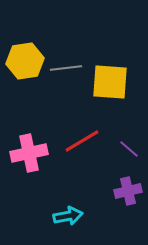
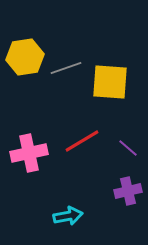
yellow hexagon: moved 4 px up
gray line: rotated 12 degrees counterclockwise
purple line: moved 1 px left, 1 px up
